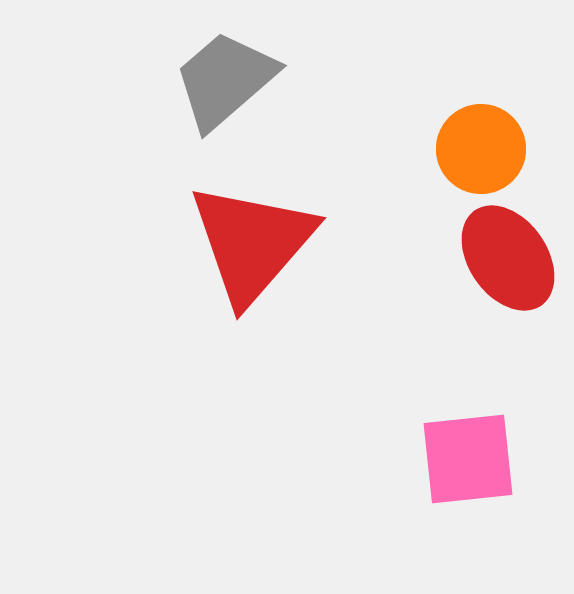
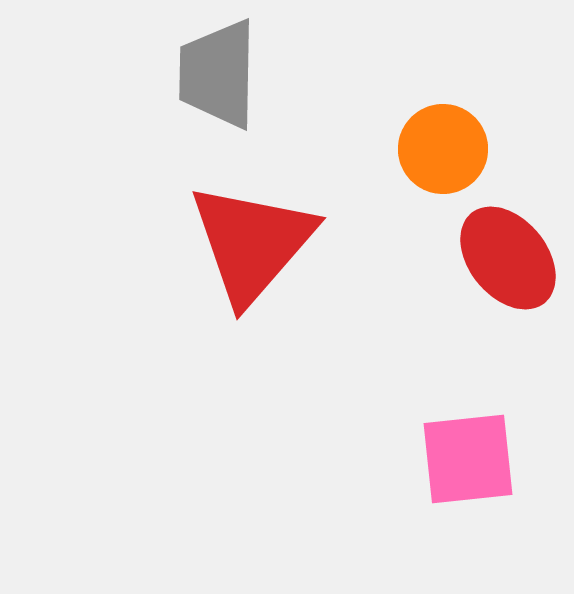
gray trapezoid: moved 7 px left, 6 px up; rotated 48 degrees counterclockwise
orange circle: moved 38 px left
red ellipse: rotated 4 degrees counterclockwise
